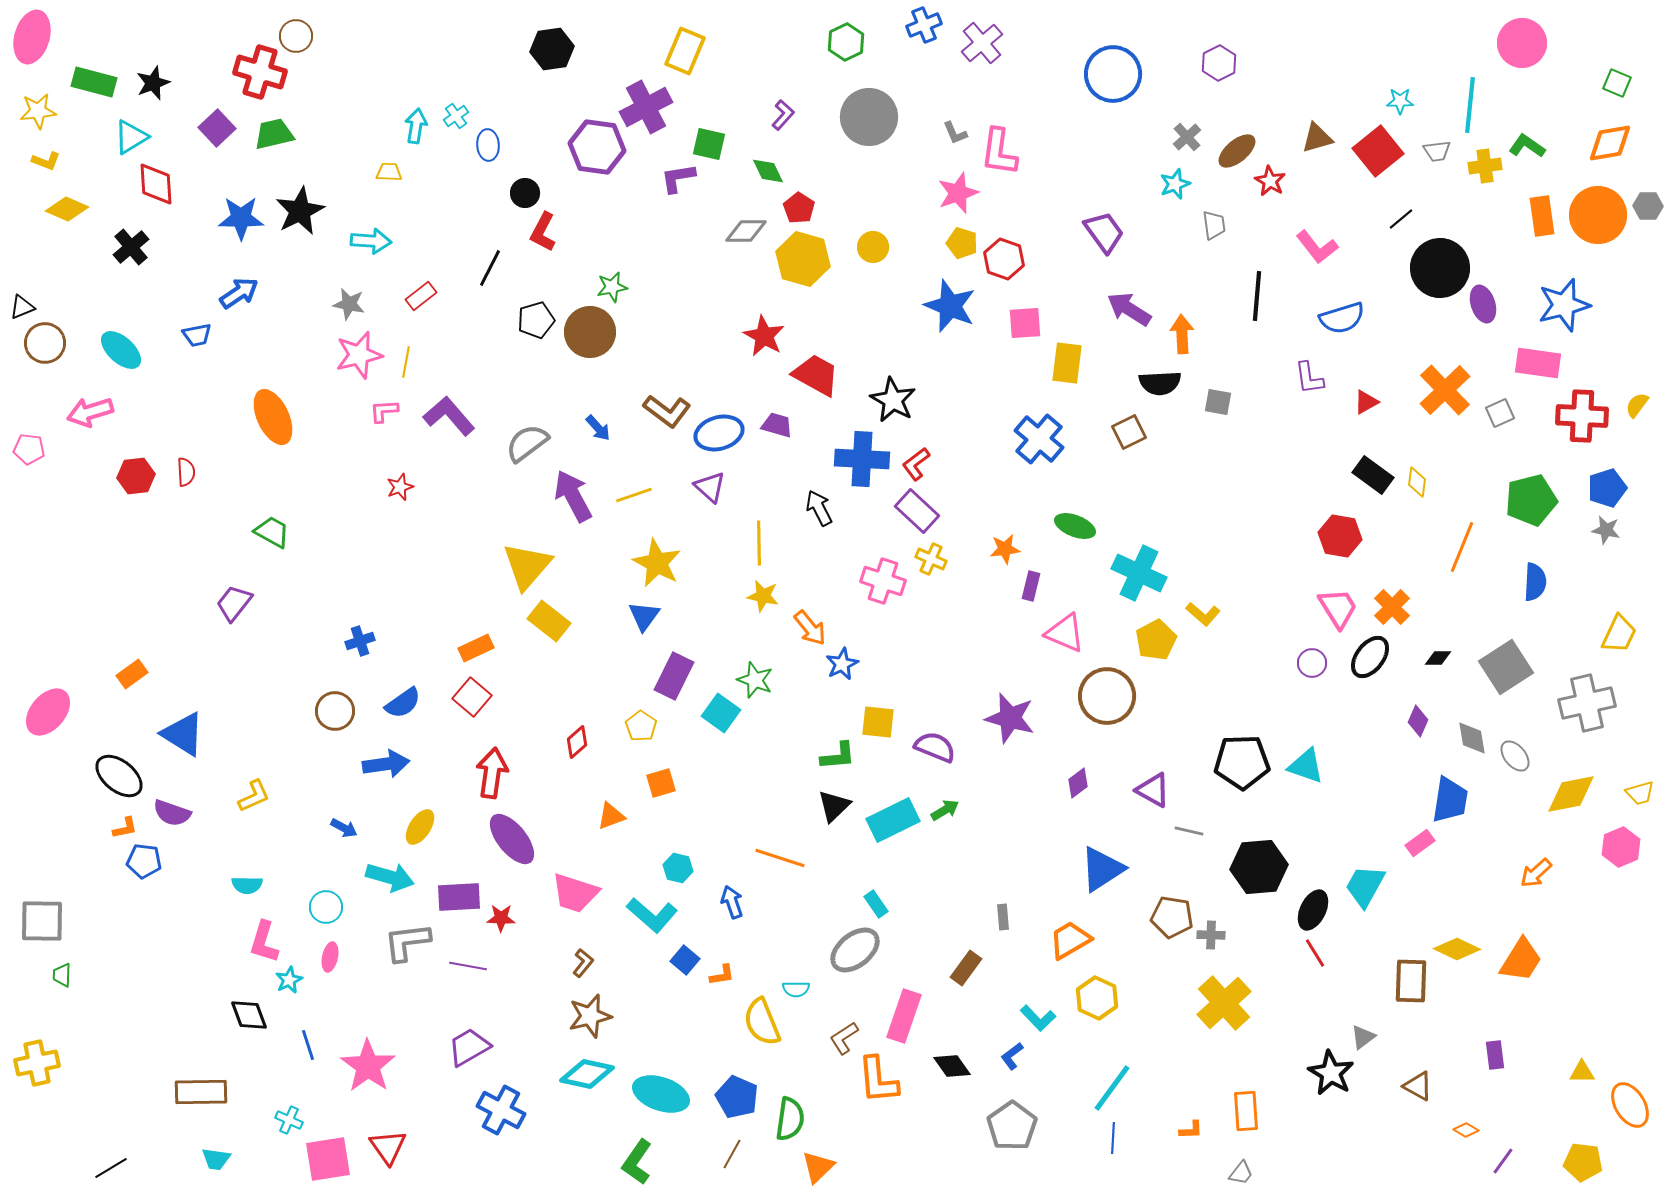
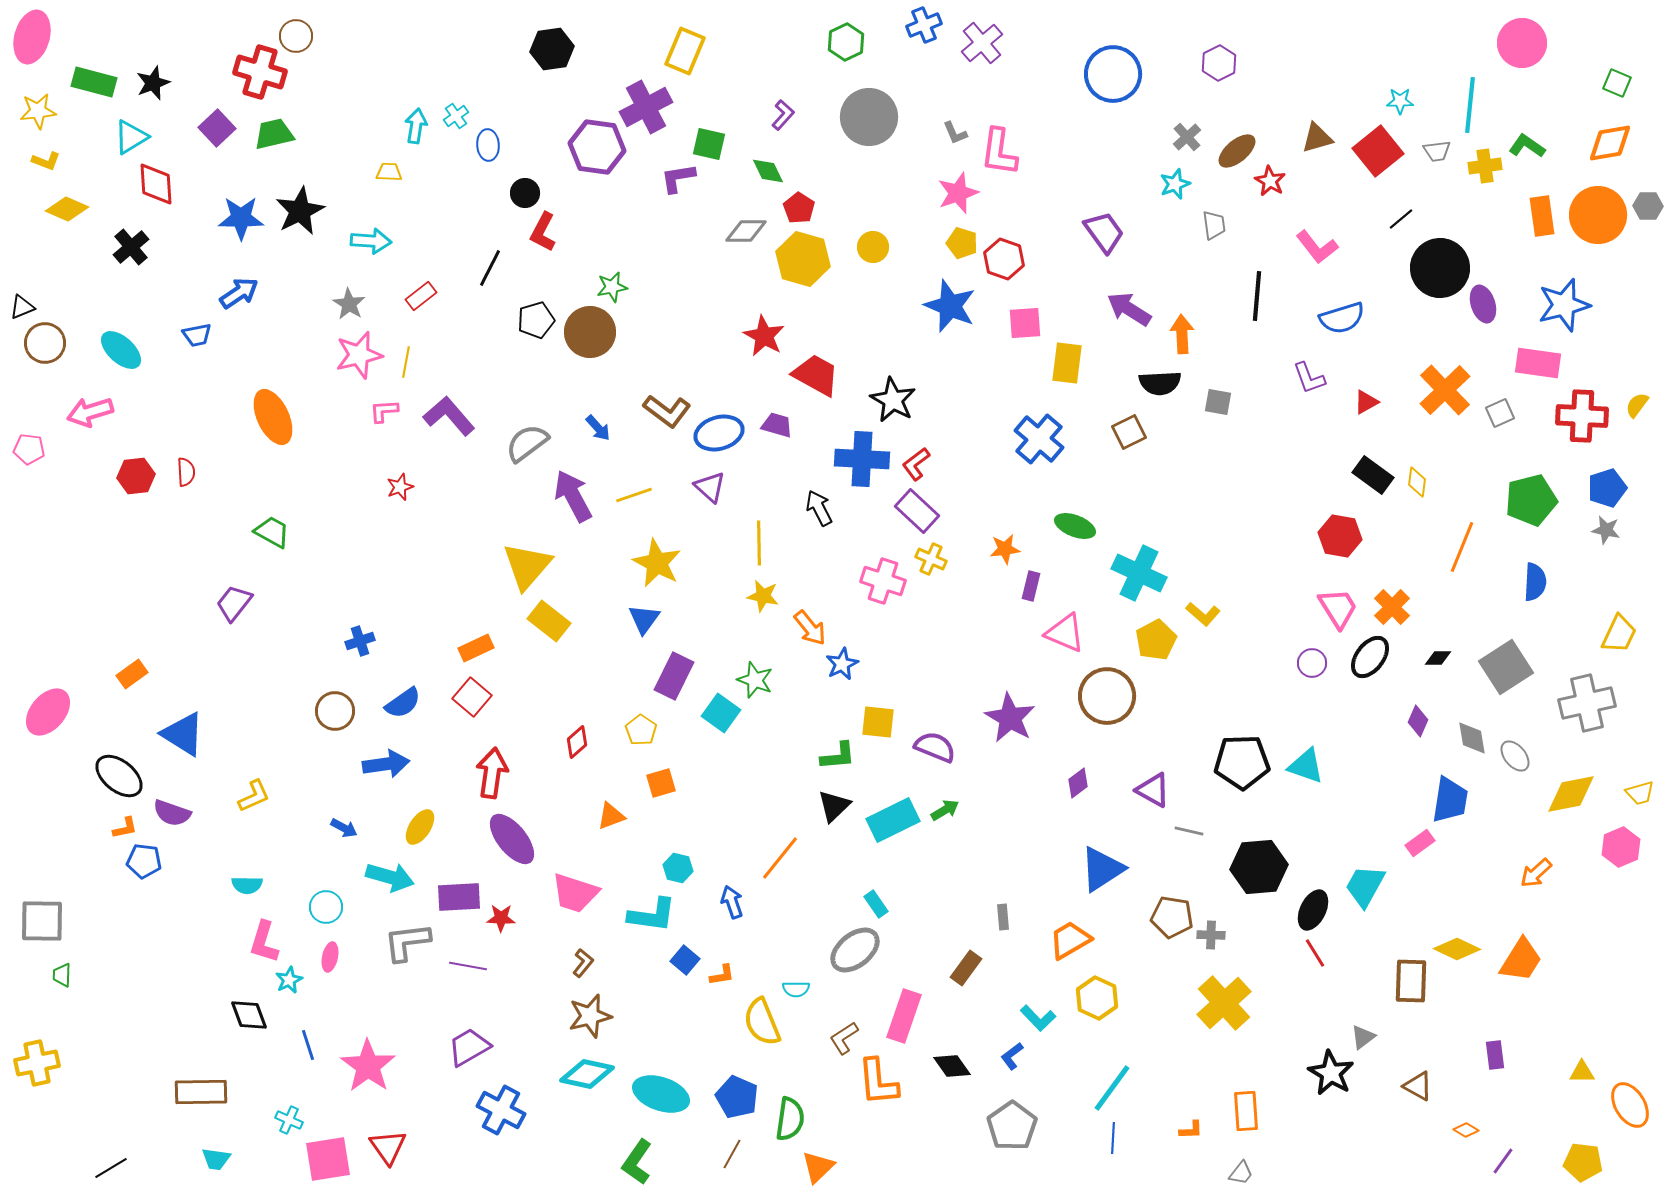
gray star at (349, 304): rotated 20 degrees clockwise
purple L-shape at (1309, 378): rotated 12 degrees counterclockwise
blue triangle at (644, 616): moved 3 px down
purple star at (1010, 718): rotated 15 degrees clockwise
yellow pentagon at (641, 726): moved 4 px down
orange line at (780, 858): rotated 69 degrees counterclockwise
cyan L-shape at (652, 915): rotated 33 degrees counterclockwise
orange L-shape at (878, 1080): moved 2 px down
